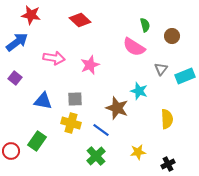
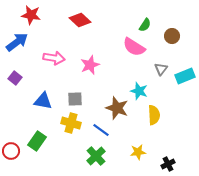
green semicircle: rotated 48 degrees clockwise
yellow semicircle: moved 13 px left, 4 px up
